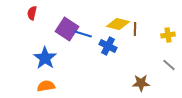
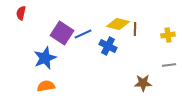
red semicircle: moved 11 px left
purple square: moved 5 px left, 4 px down
blue line: rotated 42 degrees counterclockwise
blue star: rotated 15 degrees clockwise
gray line: rotated 48 degrees counterclockwise
brown star: moved 2 px right
